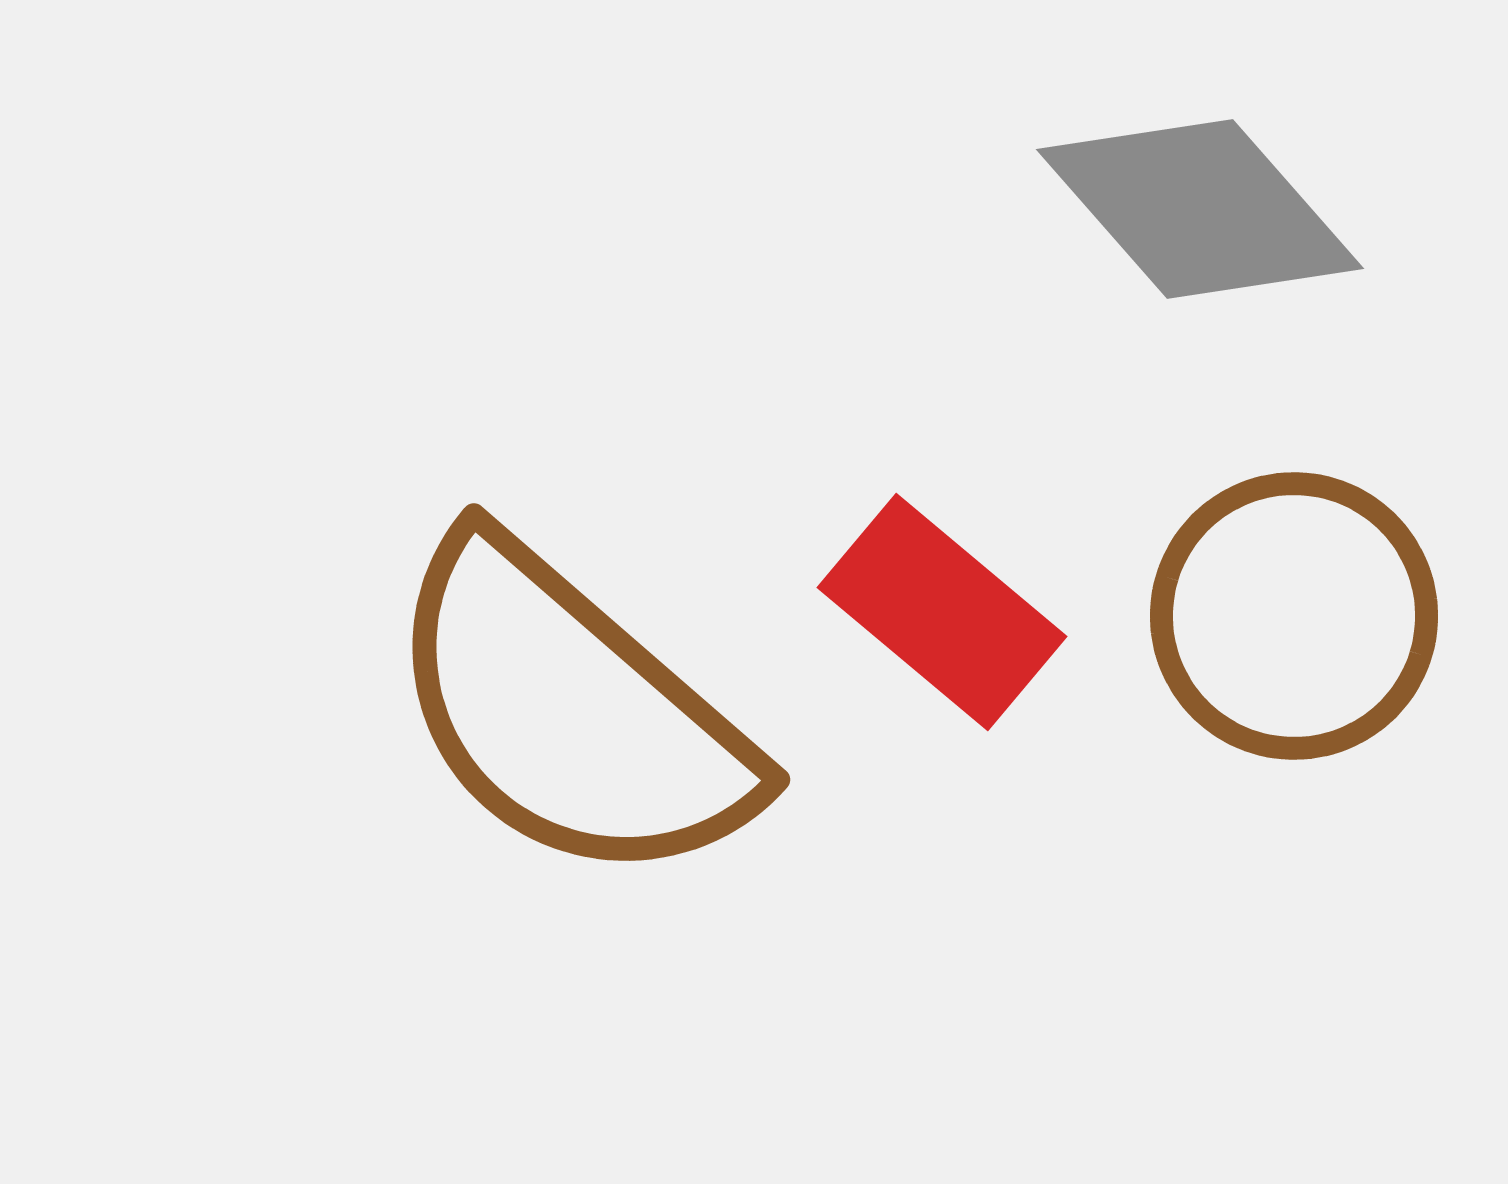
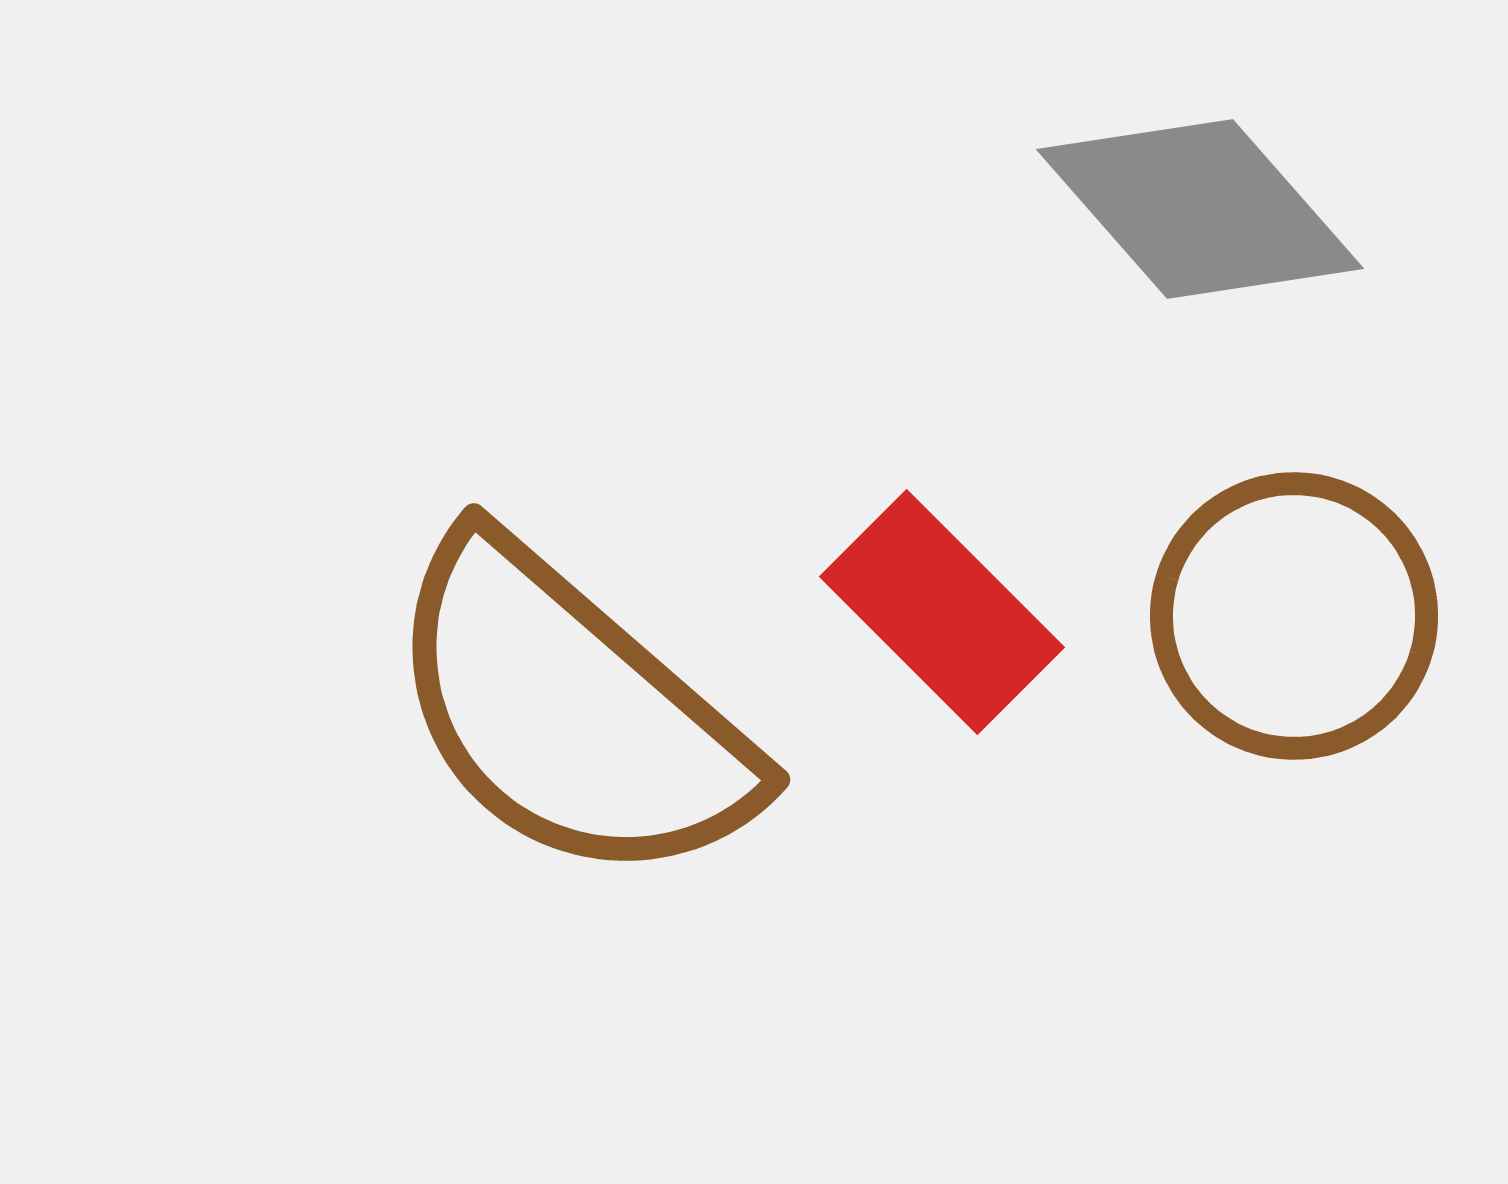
red rectangle: rotated 5 degrees clockwise
